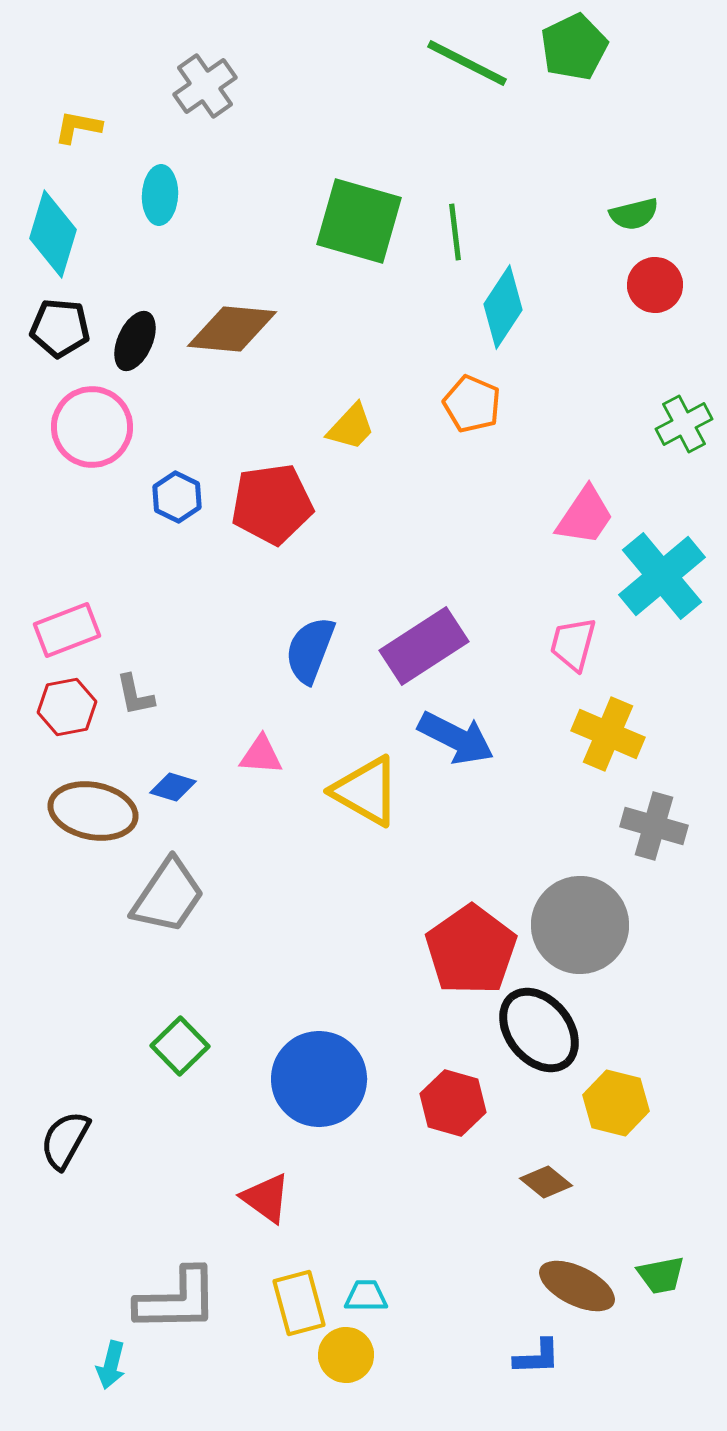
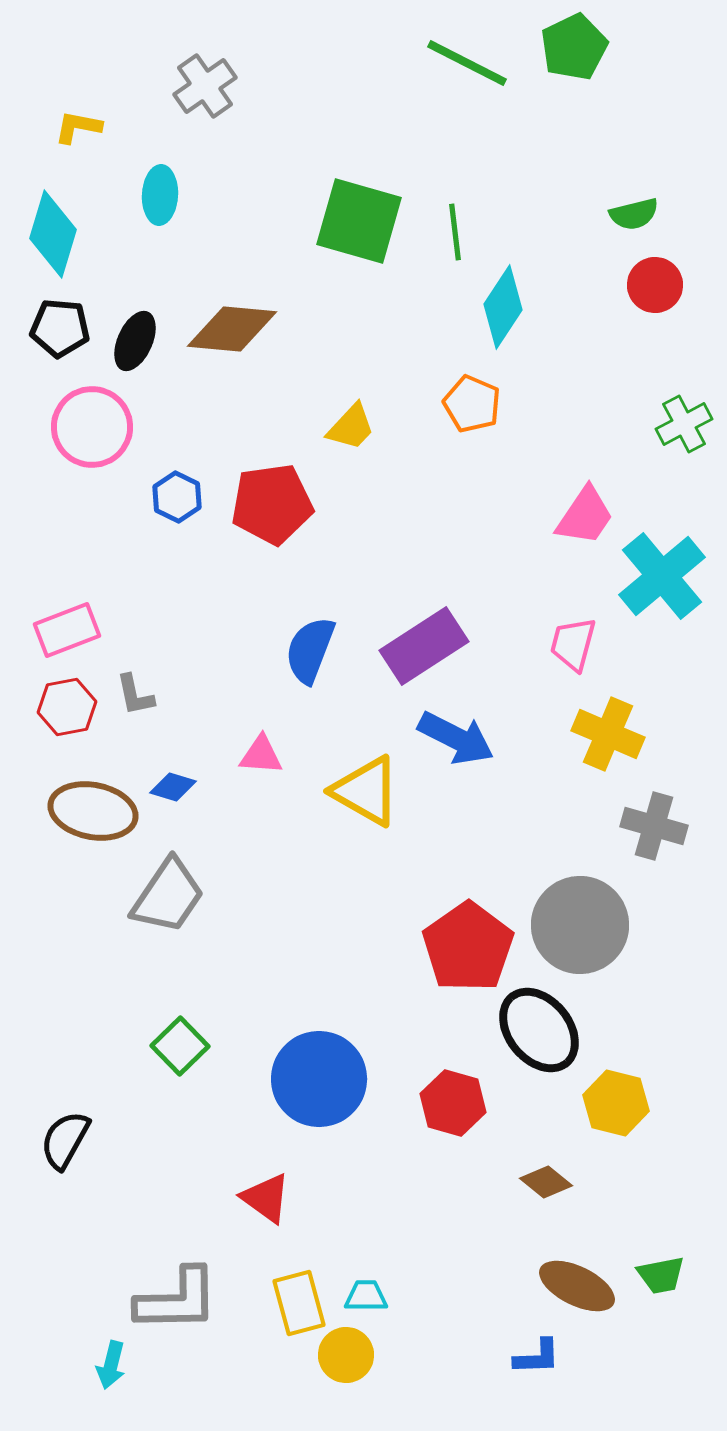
red pentagon at (471, 950): moved 3 px left, 3 px up
